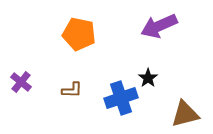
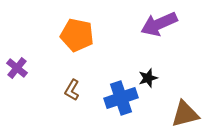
purple arrow: moved 2 px up
orange pentagon: moved 2 px left, 1 px down
black star: rotated 18 degrees clockwise
purple cross: moved 4 px left, 14 px up
brown L-shape: rotated 120 degrees clockwise
